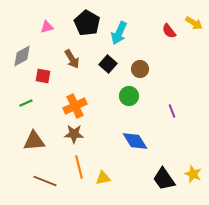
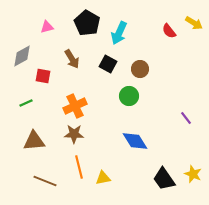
black square: rotated 12 degrees counterclockwise
purple line: moved 14 px right, 7 px down; rotated 16 degrees counterclockwise
